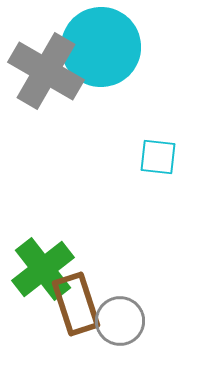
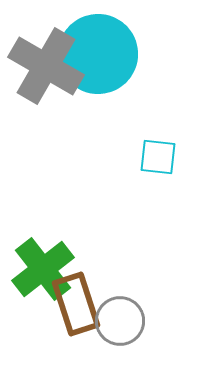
cyan circle: moved 3 px left, 7 px down
gray cross: moved 5 px up
